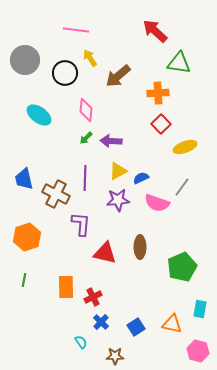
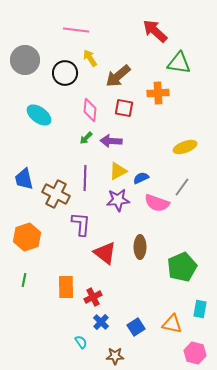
pink diamond: moved 4 px right
red square: moved 37 px left, 16 px up; rotated 36 degrees counterclockwise
red triangle: rotated 25 degrees clockwise
pink hexagon: moved 3 px left, 2 px down
